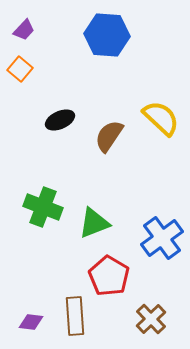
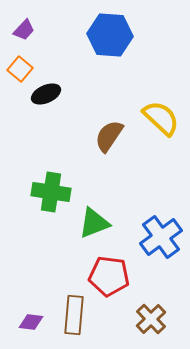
blue hexagon: moved 3 px right
black ellipse: moved 14 px left, 26 px up
green cross: moved 8 px right, 15 px up; rotated 12 degrees counterclockwise
blue cross: moved 1 px left, 1 px up
red pentagon: rotated 24 degrees counterclockwise
brown rectangle: moved 1 px left, 1 px up; rotated 9 degrees clockwise
